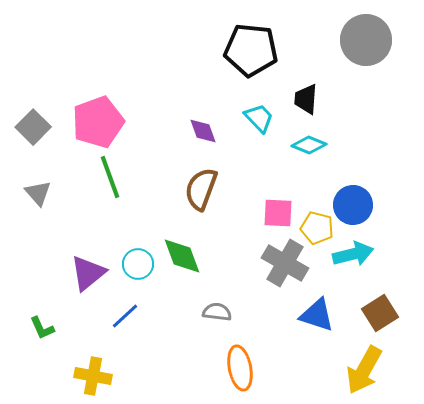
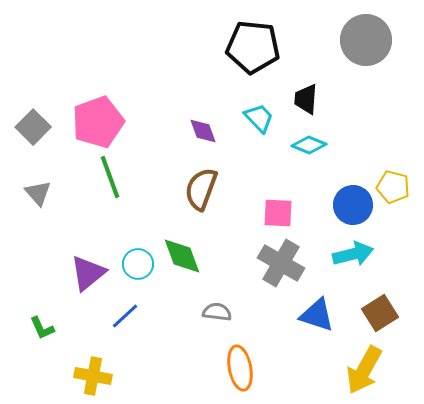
black pentagon: moved 2 px right, 3 px up
yellow pentagon: moved 76 px right, 41 px up
gray cross: moved 4 px left
